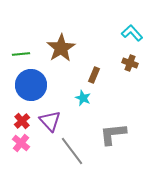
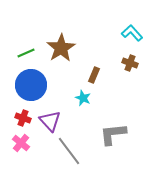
green line: moved 5 px right, 1 px up; rotated 18 degrees counterclockwise
red cross: moved 1 px right, 3 px up; rotated 28 degrees counterclockwise
gray line: moved 3 px left
